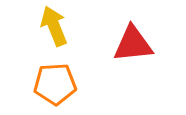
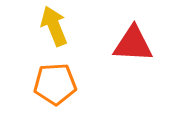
red triangle: rotated 9 degrees clockwise
